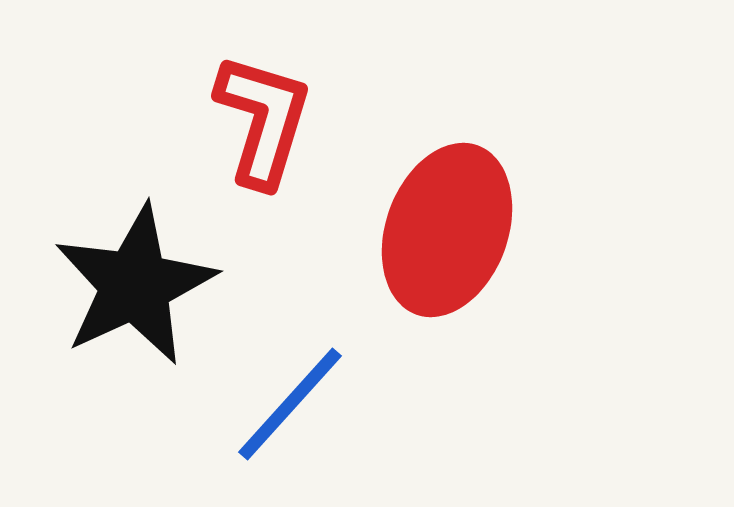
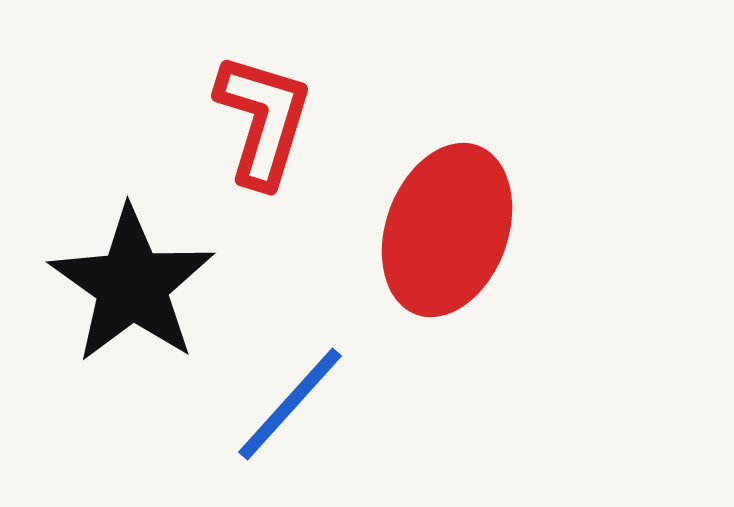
black star: moved 3 px left; rotated 12 degrees counterclockwise
